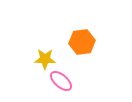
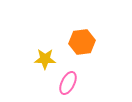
pink ellipse: moved 7 px right, 2 px down; rotated 75 degrees clockwise
